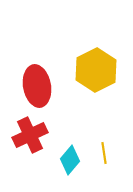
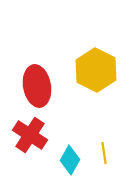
yellow hexagon: rotated 6 degrees counterclockwise
red cross: rotated 32 degrees counterclockwise
cyan diamond: rotated 12 degrees counterclockwise
